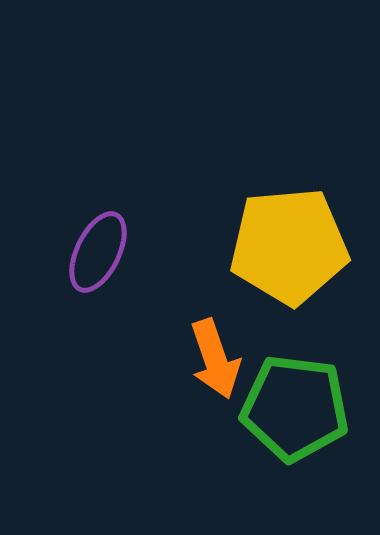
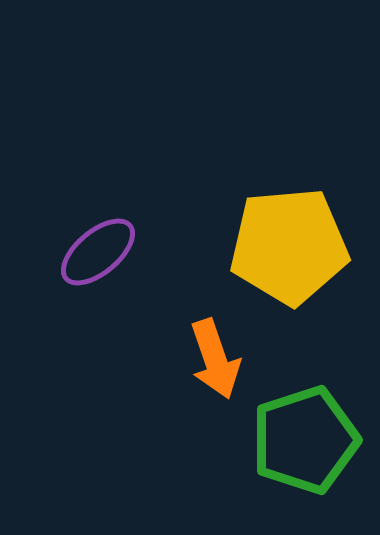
purple ellipse: rotated 24 degrees clockwise
green pentagon: moved 10 px right, 32 px down; rotated 25 degrees counterclockwise
